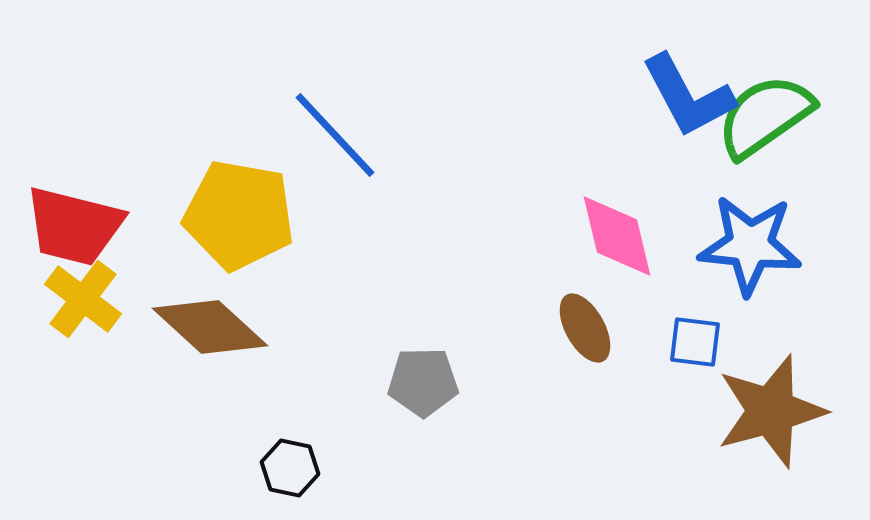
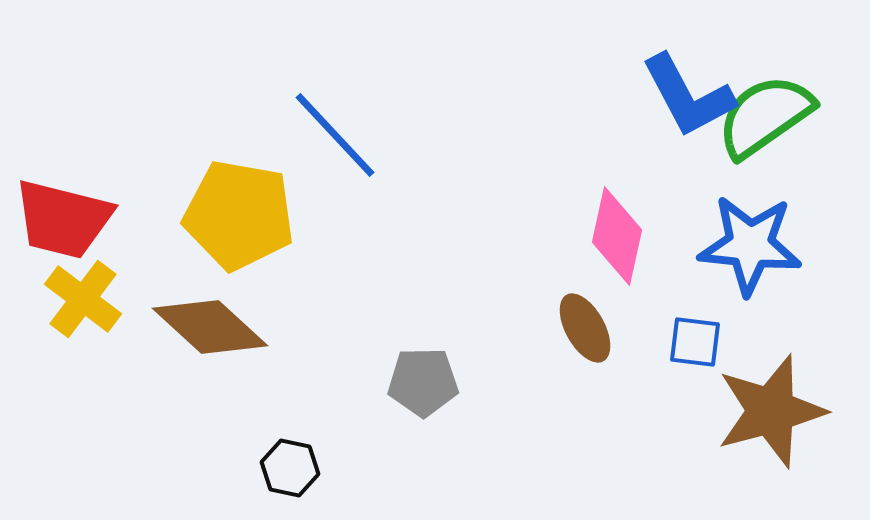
red trapezoid: moved 11 px left, 7 px up
pink diamond: rotated 26 degrees clockwise
